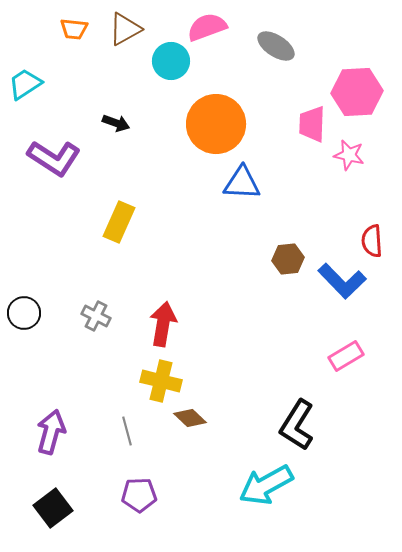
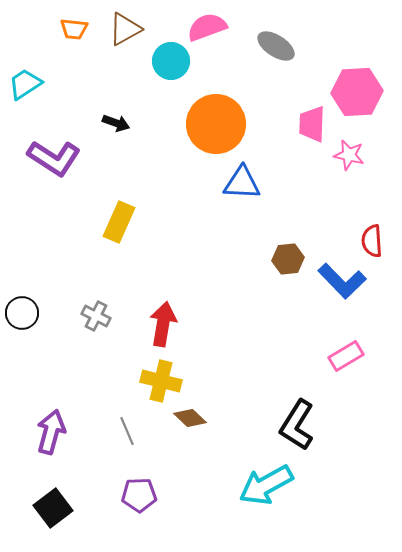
black circle: moved 2 px left
gray line: rotated 8 degrees counterclockwise
